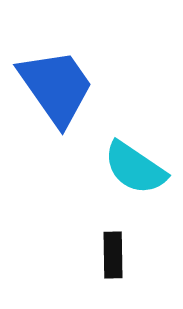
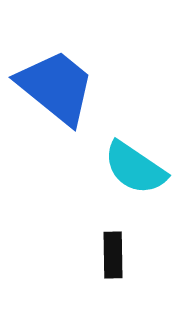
blue trapezoid: rotated 16 degrees counterclockwise
